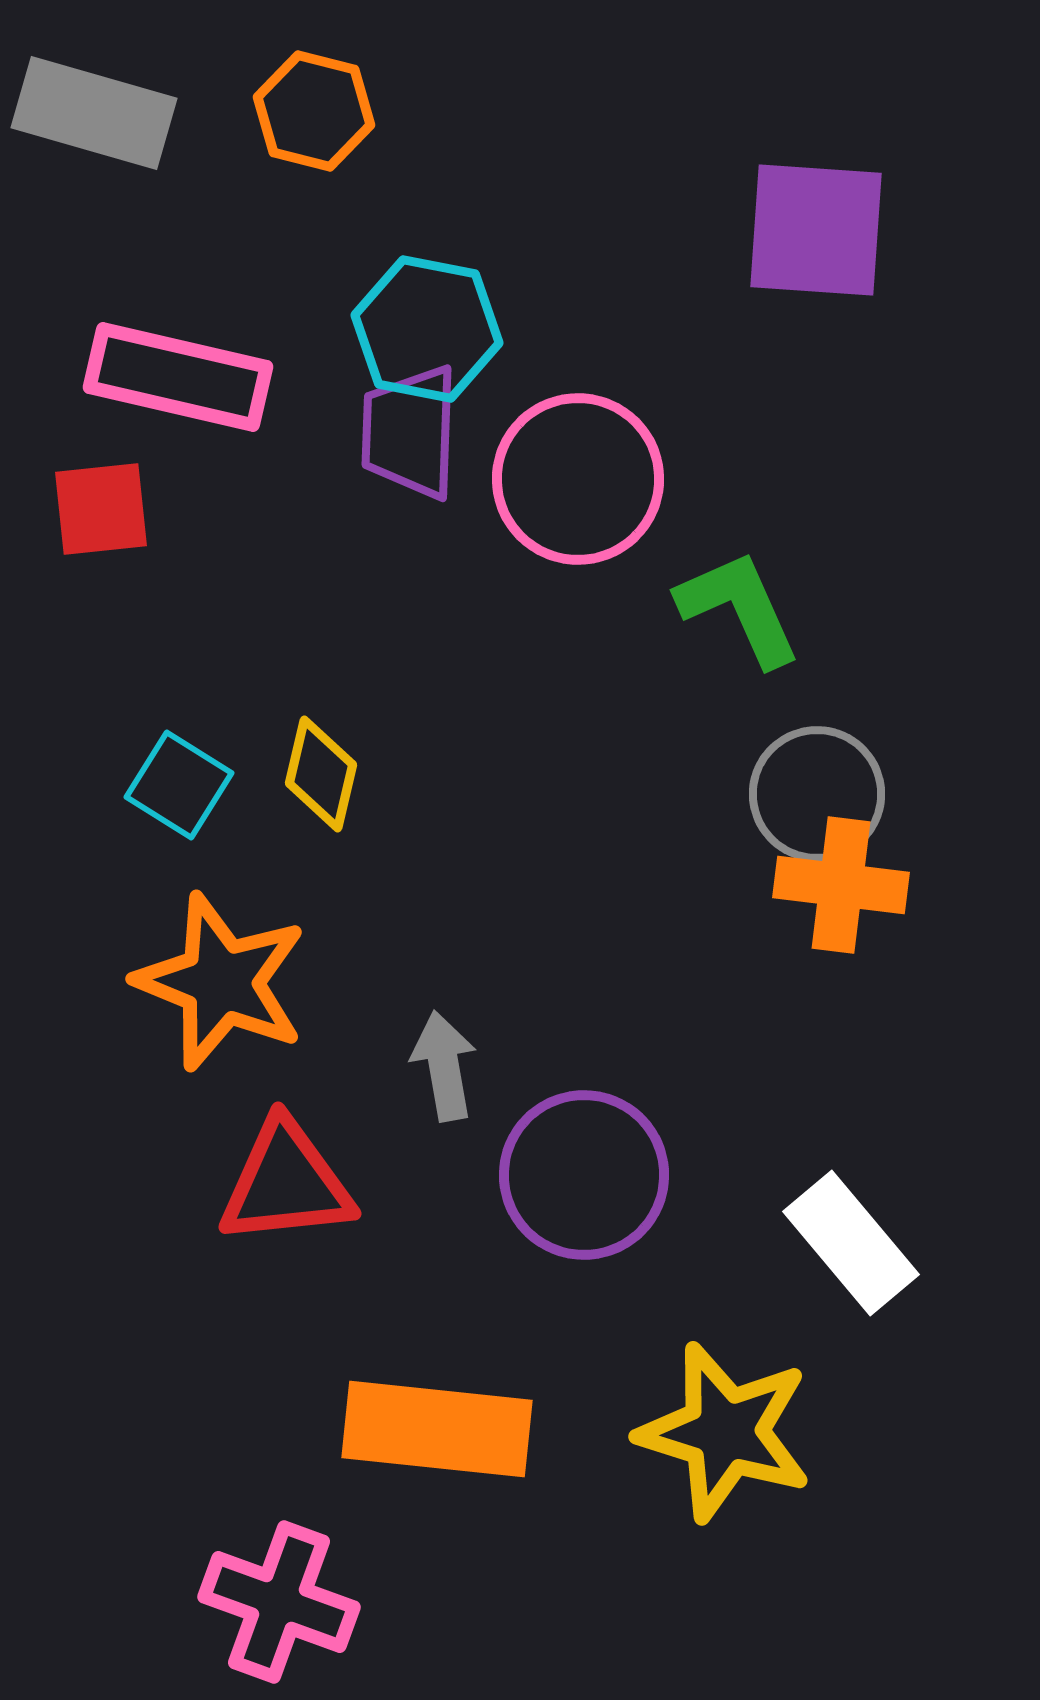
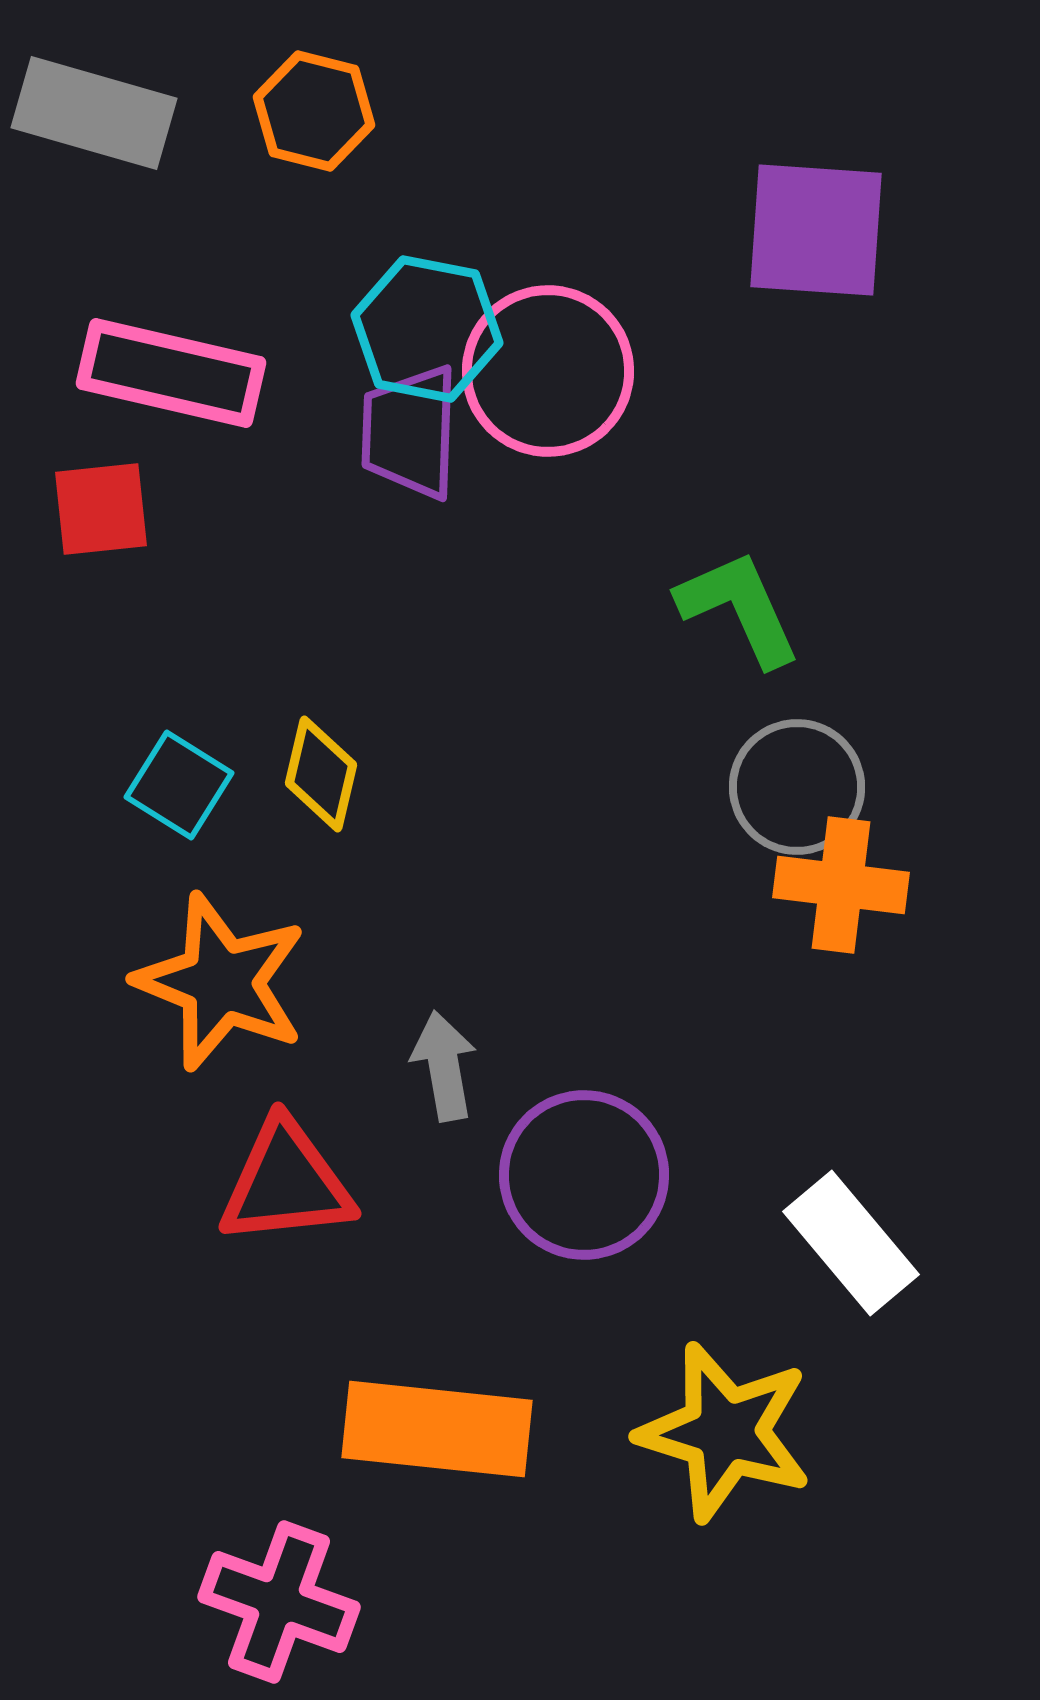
pink rectangle: moved 7 px left, 4 px up
pink circle: moved 30 px left, 108 px up
gray circle: moved 20 px left, 7 px up
